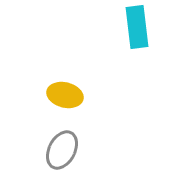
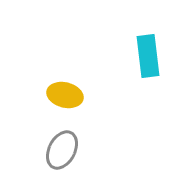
cyan rectangle: moved 11 px right, 29 px down
